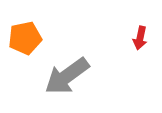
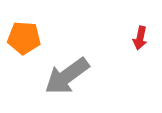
orange pentagon: moved 1 px left; rotated 16 degrees clockwise
